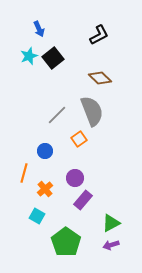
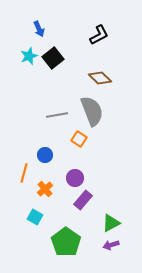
gray line: rotated 35 degrees clockwise
orange square: rotated 21 degrees counterclockwise
blue circle: moved 4 px down
cyan square: moved 2 px left, 1 px down
